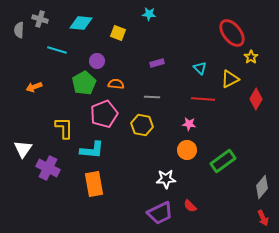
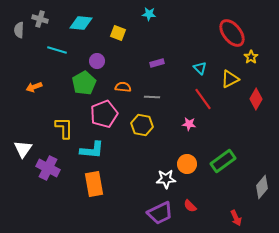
orange semicircle: moved 7 px right, 3 px down
red line: rotated 50 degrees clockwise
orange circle: moved 14 px down
red arrow: moved 27 px left
